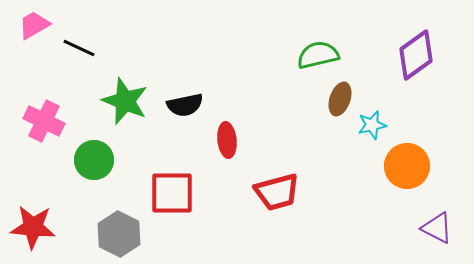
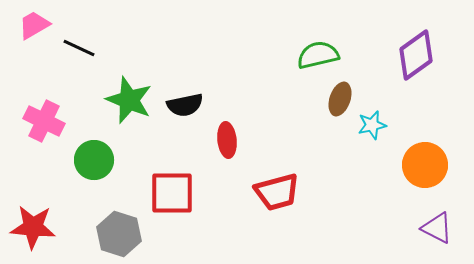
green star: moved 4 px right, 1 px up
orange circle: moved 18 px right, 1 px up
gray hexagon: rotated 9 degrees counterclockwise
